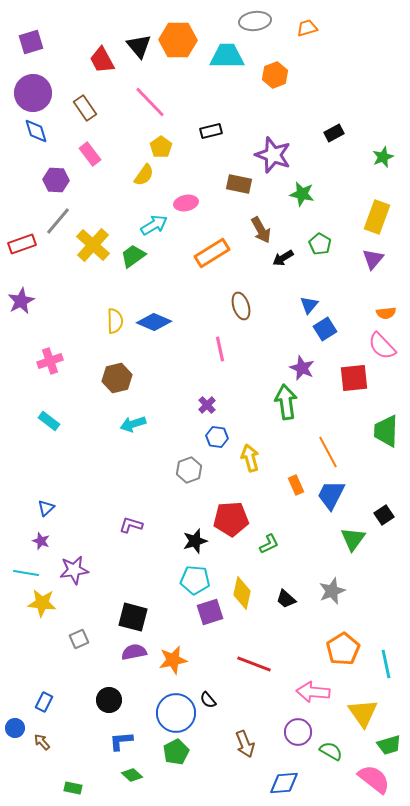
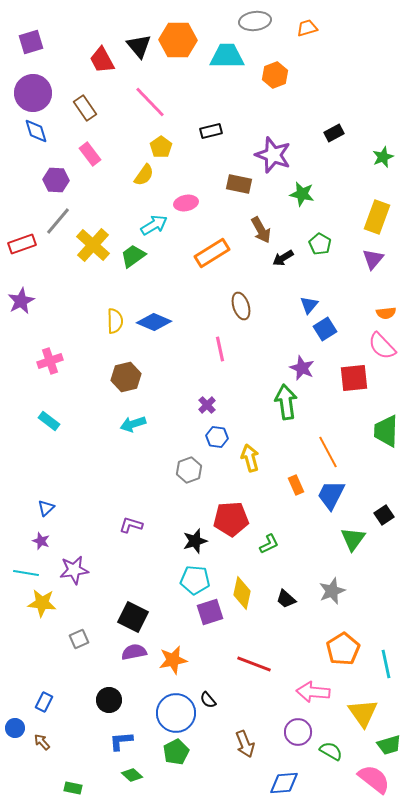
brown hexagon at (117, 378): moved 9 px right, 1 px up
black square at (133, 617): rotated 12 degrees clockwise
